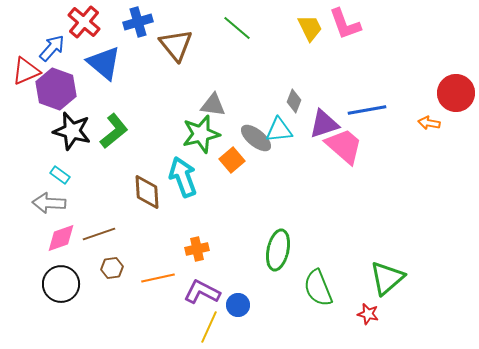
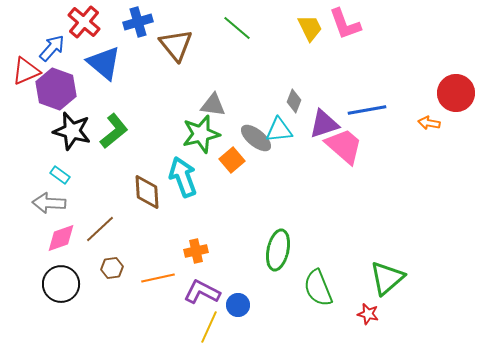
brown line: moved 1 px right, 5 px up; rotated 24 degrees counterclockwise
orange cross: moved 1 px left, 2 px down
